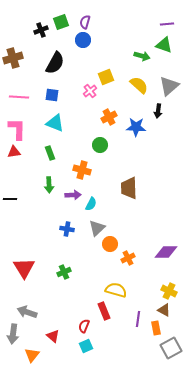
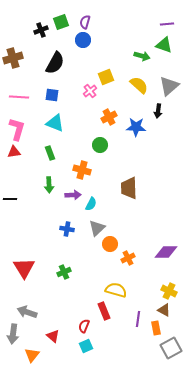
pink L-shape at (17, 129): rotated 15 degrees clockwise
